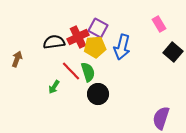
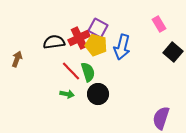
red cross: moved 1 px right, 1 px down
yellow pentagon: moved 1 px right, 2 px up; rotated 20 degrees clockwise
green arrow: moved 13 px right, 7 px down; rotated 112 degrees counterclockwise
